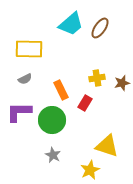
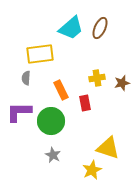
cyan trapezoid: moved 4 px down
brown ellipse: rotated 10 degrees counterclockwise
yellow rectangle: moved 11 px right, 5 px down; rotated 8 degrees counterclockwise
gray semicircle: moved 1 px right, 1 px up; rotated 120 degrees clockwise
red rectangle: rotated 42 degrees counterclockwise
green circle: moved 1 px left, 1 px down
yellow triangle: moved 1 px right, 2 px down
yellow star: moved 2 px right
